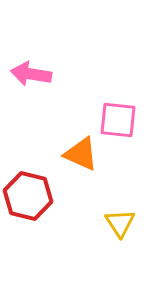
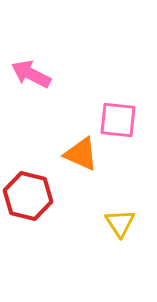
pink arrow: rotated 18 degrees clockwise
